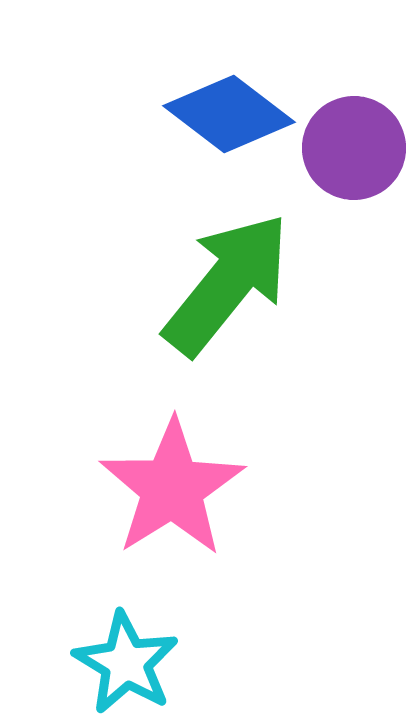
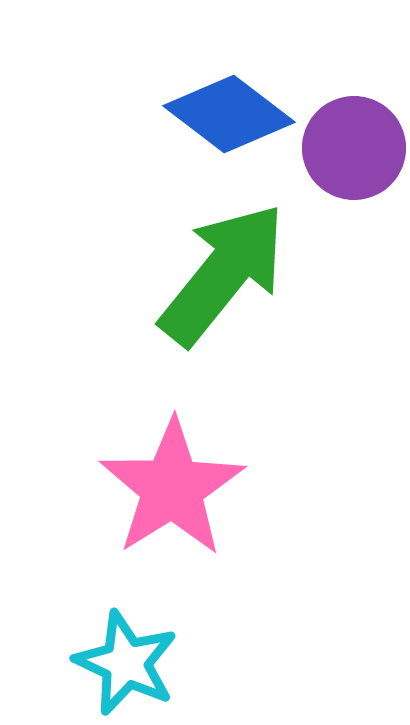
green arrow: moved 4 px left, 10 px up
cyan star: rotated 6 degrees counterclockwise
